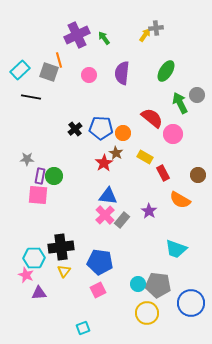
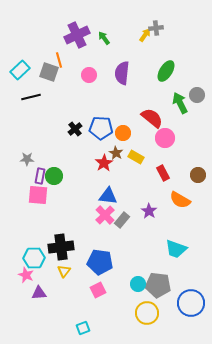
black line at (31, 97): rotated 24 degrees counterclockwise
pink circle at (173, 134): moved 8 px left, 4 px down
yellow rectangle at (145, 157): moved 9 px left
